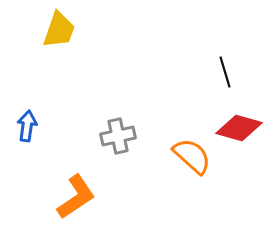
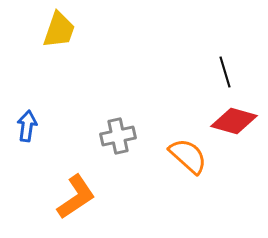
red diamond: moved 5 px left, 7 px up
orange semicircle: moved 4 px left
